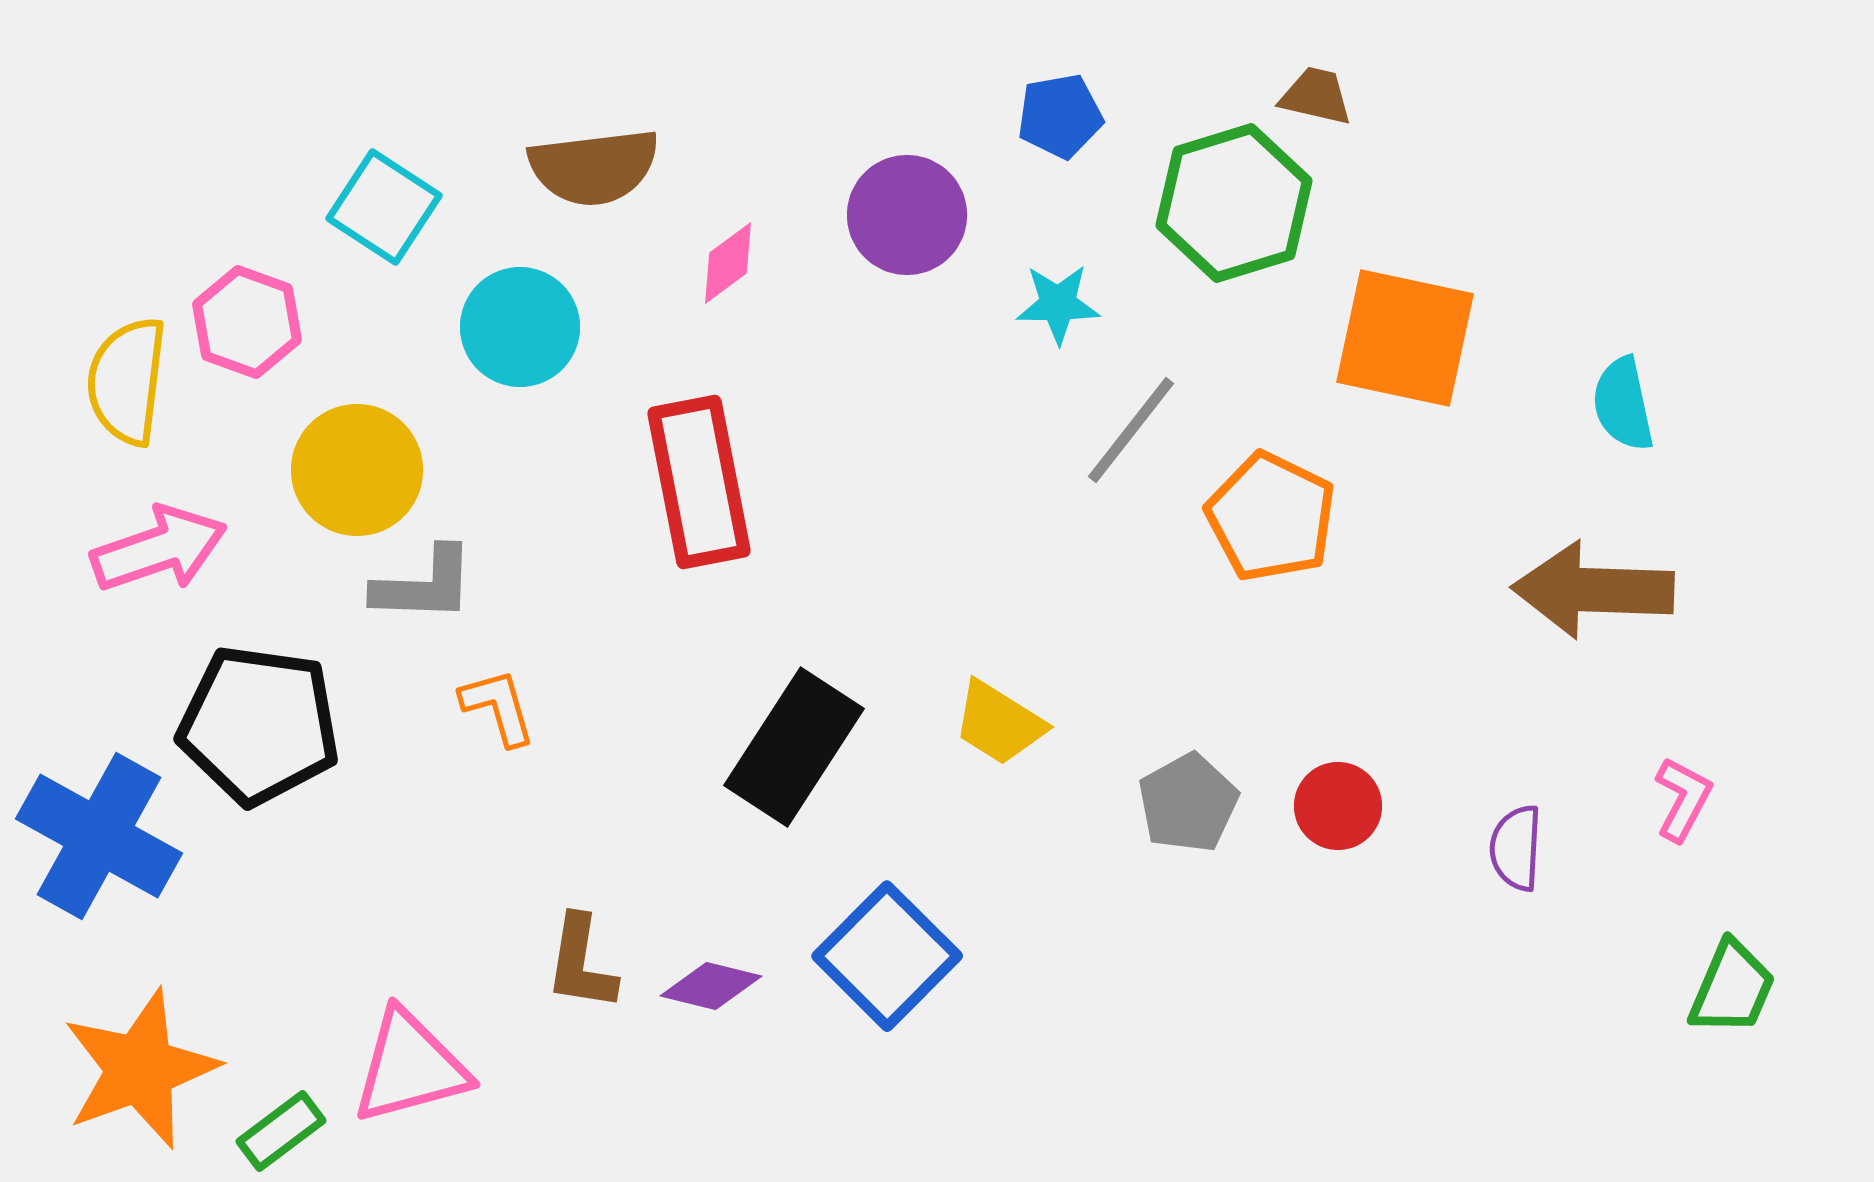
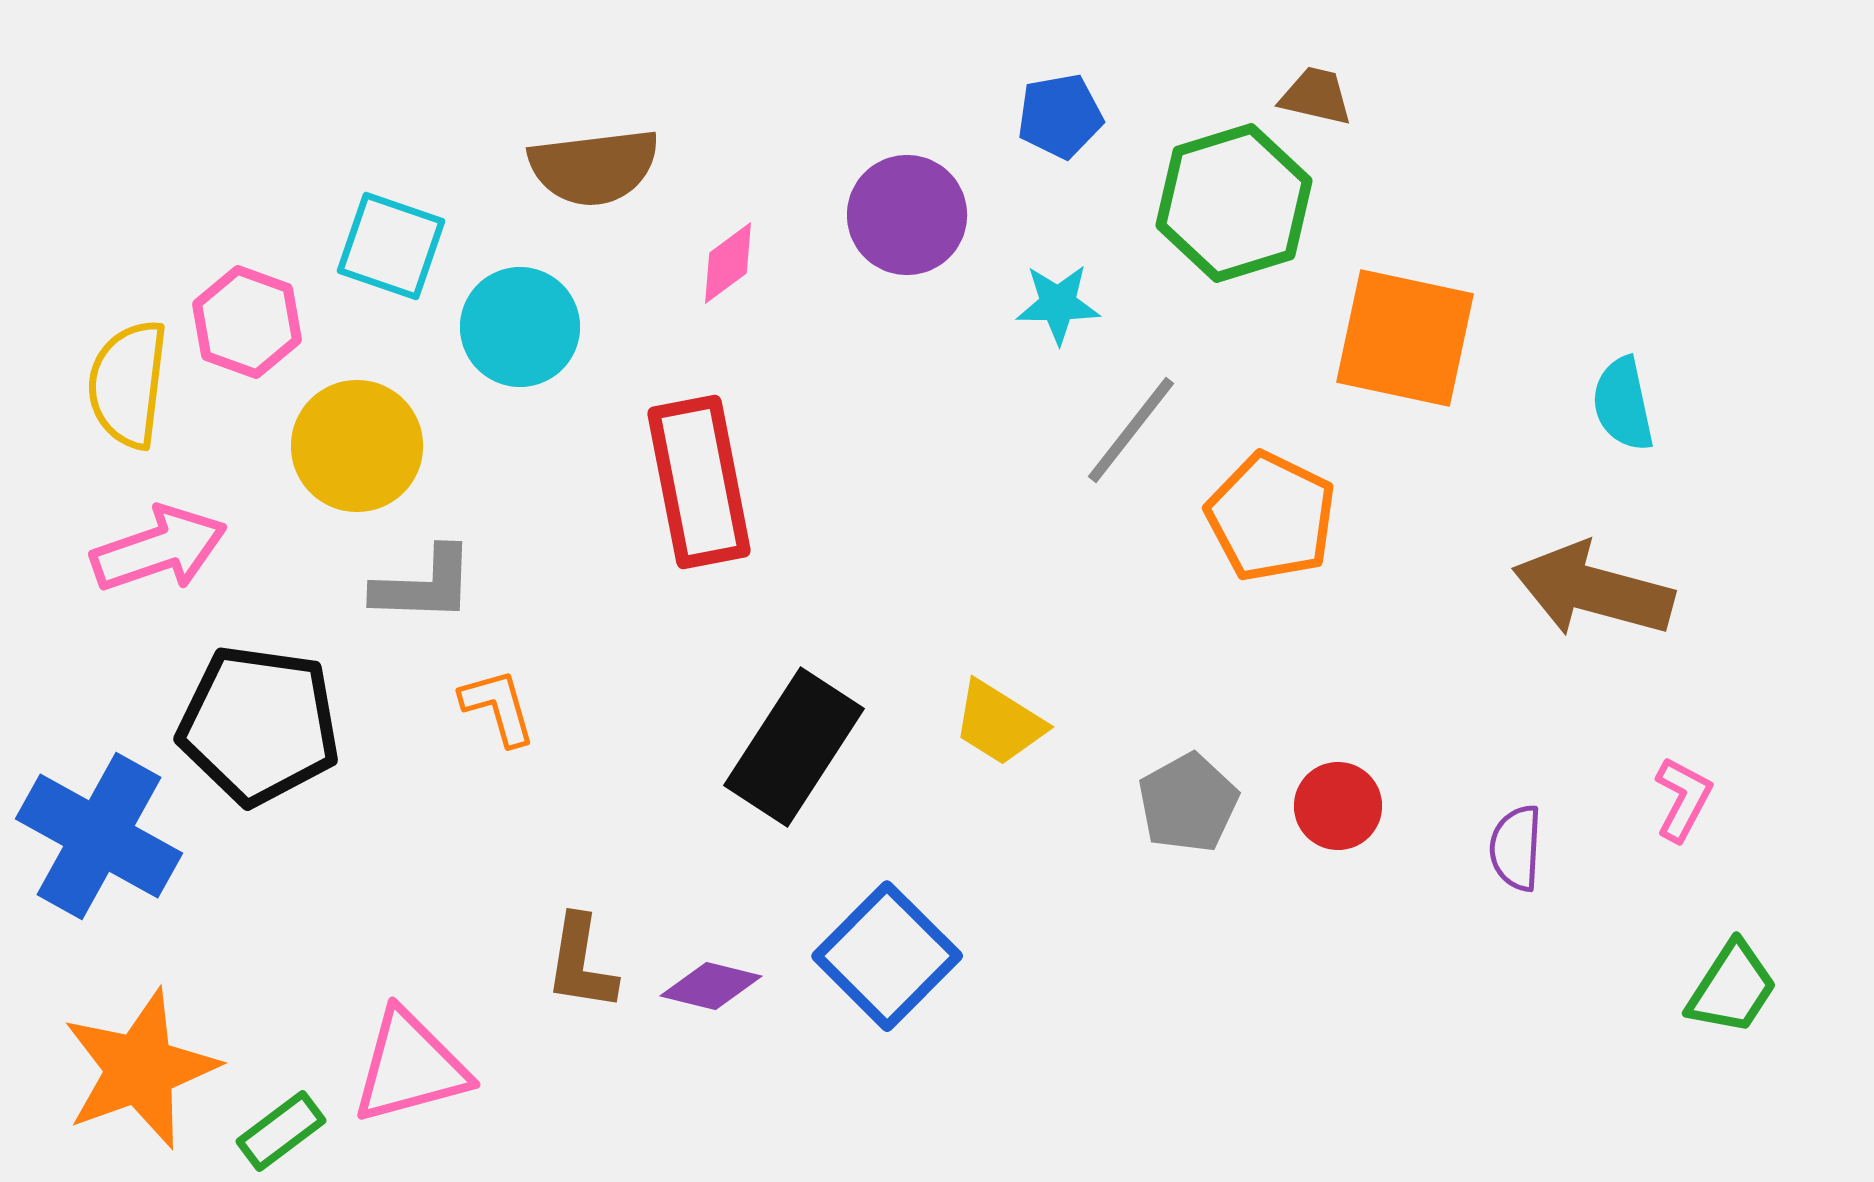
cyan square: moved 7 px right, 39 px down; rotated 14 degrees counterclockwise
yellow semicircle: moved 1 px right, 3 px down
yellow circle: moved 24 px up
brown arrow: rotated 13 degrees clockwise
green trapezoid: rotated 10 degrees clockwise
